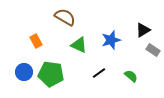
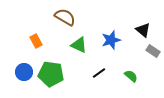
black triangle: rotated 49 degrees counterclockwise
gray rectangle: moved 1 px down
